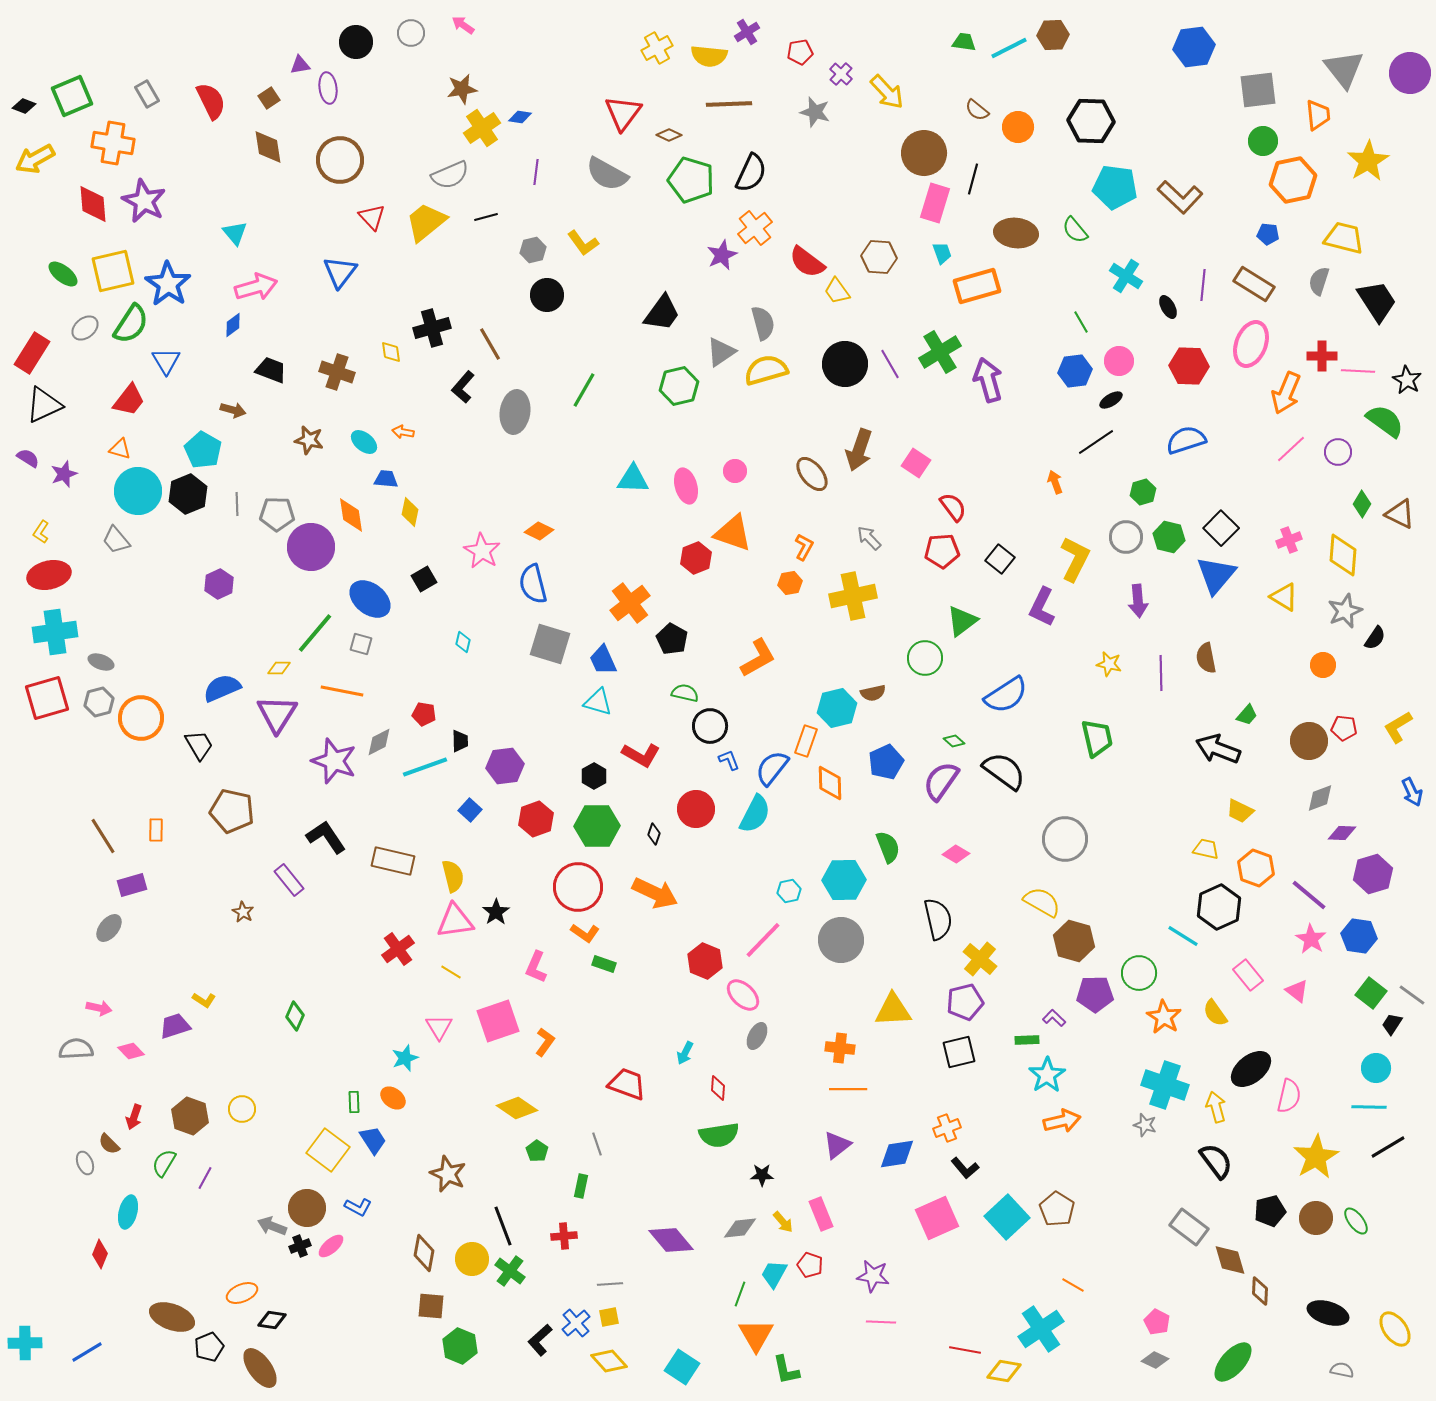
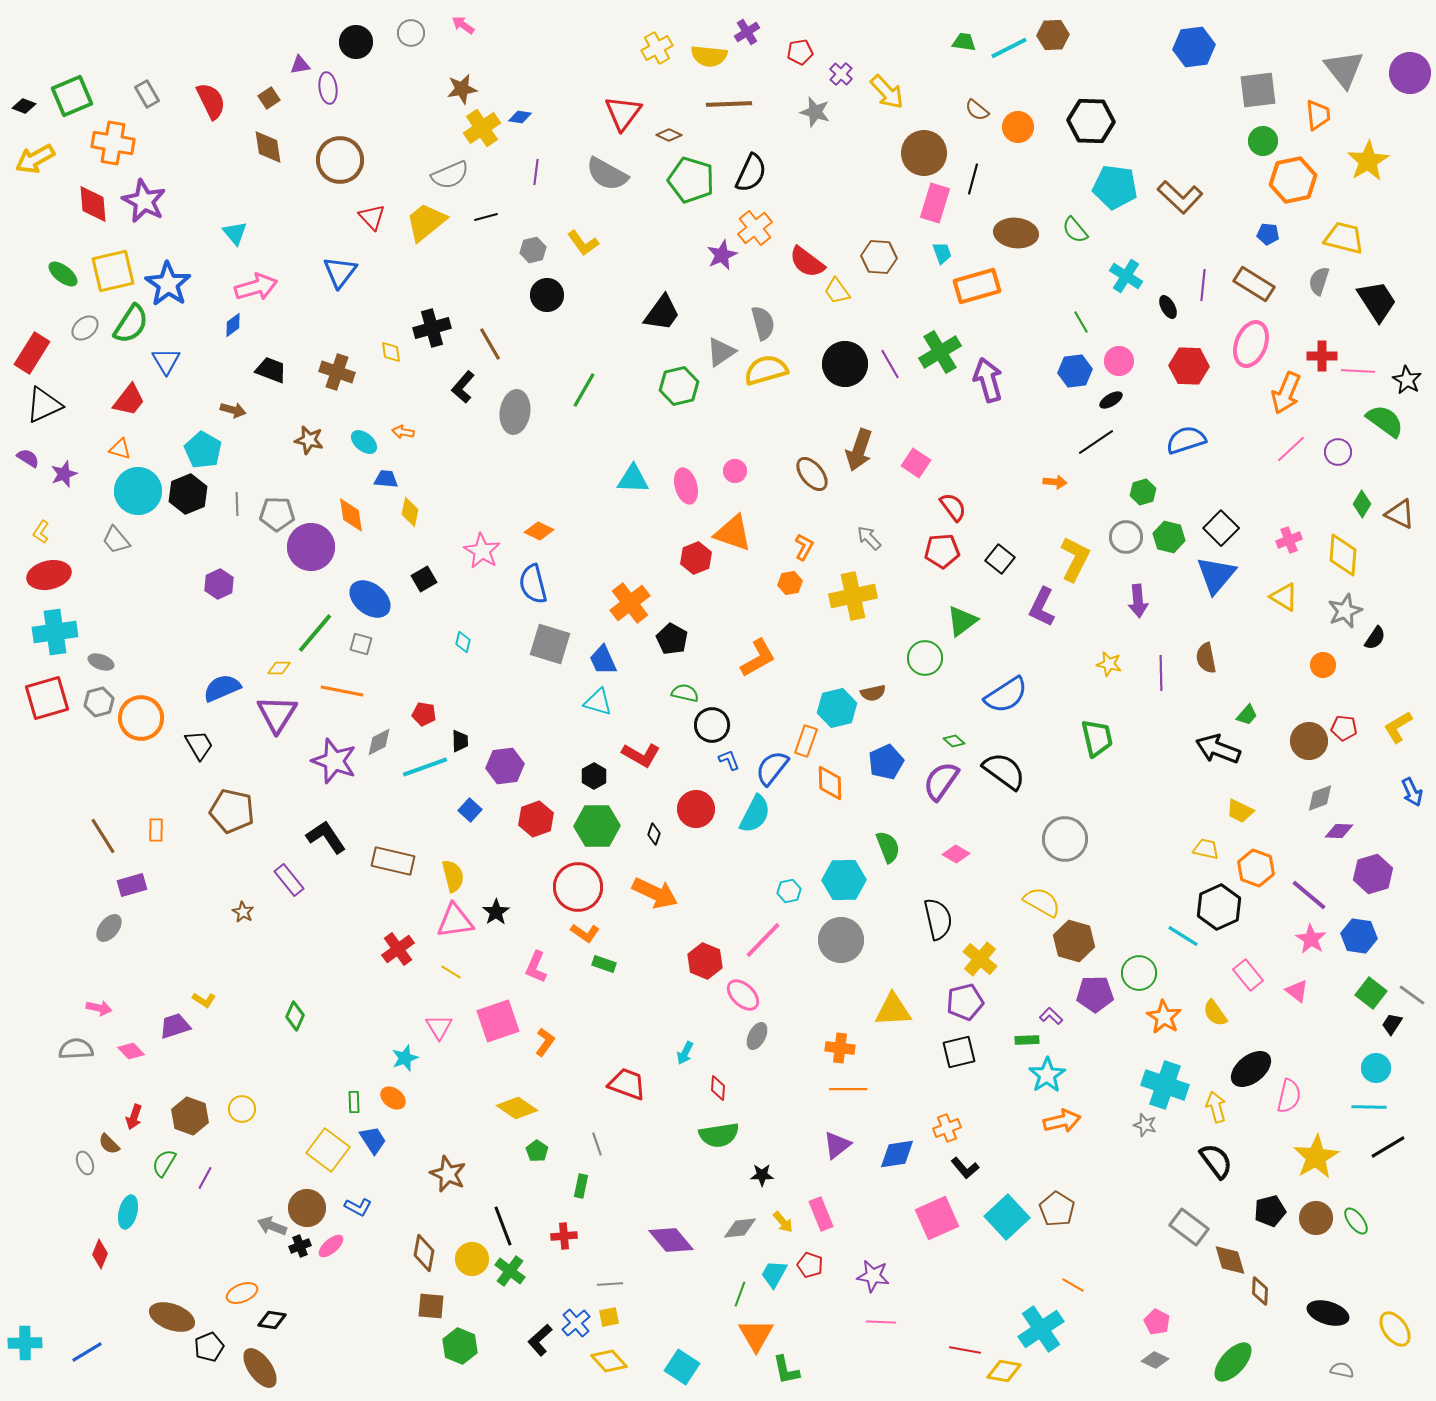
orange arrow at (1055, 482): rotated 115 degrees clockwise
black circle at (710, 726): moved 2 px right, 1 px up
purple diamond at (1342, 833): moved 3 px left, 2 px up
purple L-shape at (1054, 1018): moved 3 px left, 2 px up
